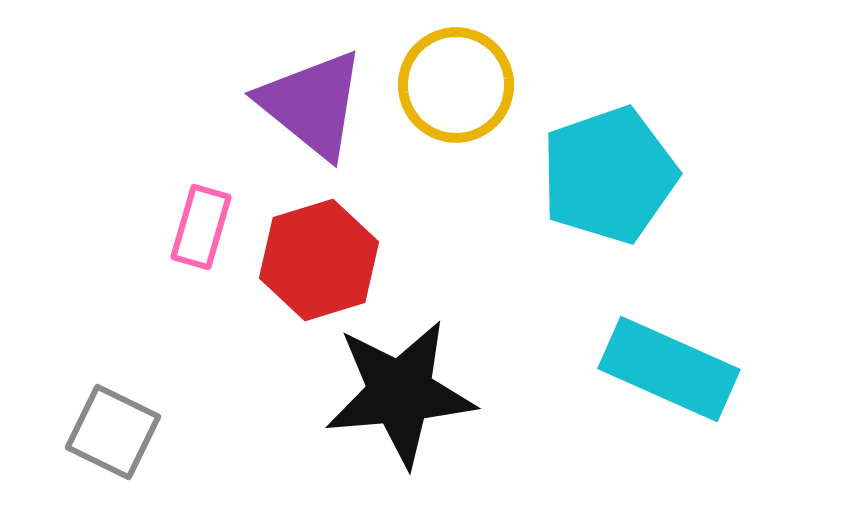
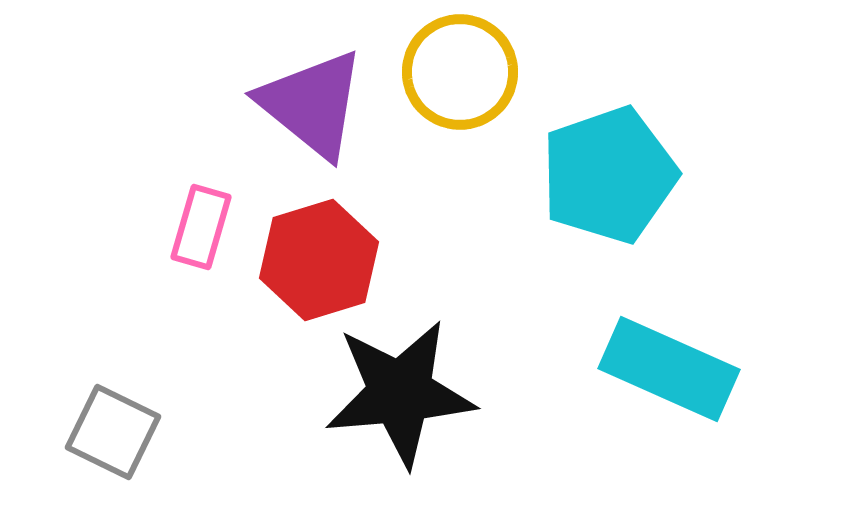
yellow circle: moved 4 px right, 13 px up
